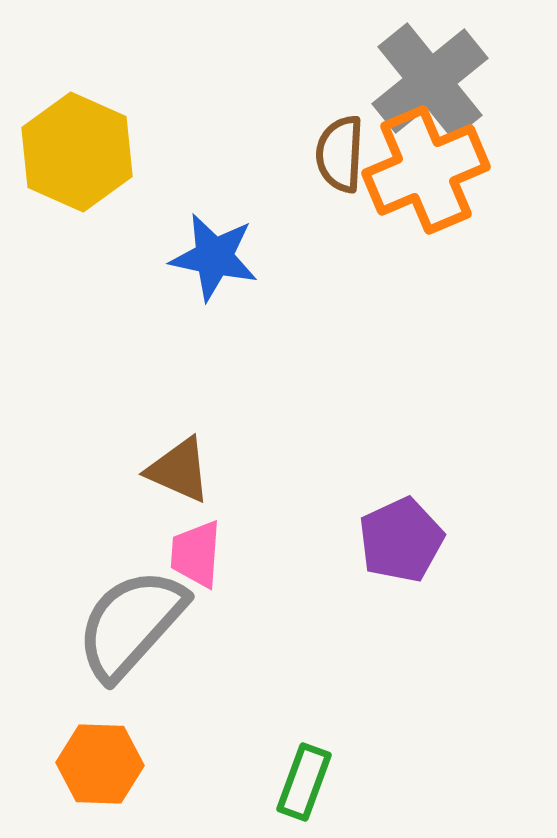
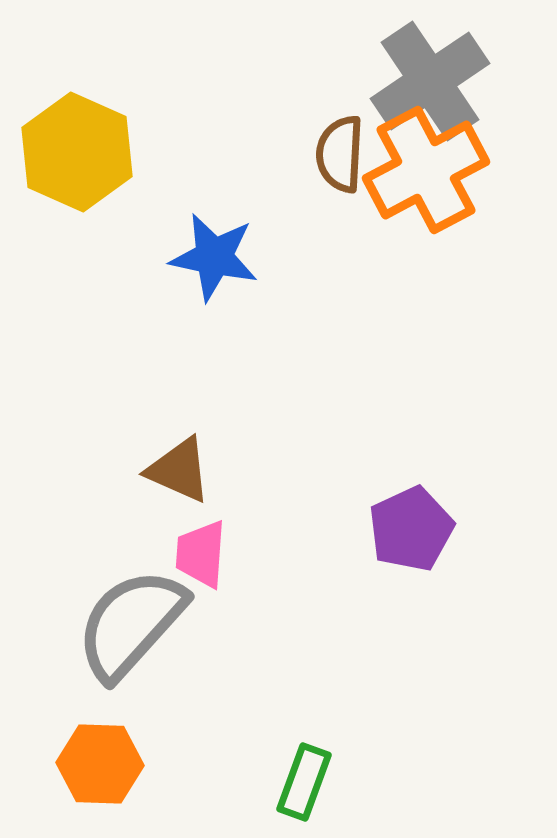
gray cross: rotated 5 degrees clockwise
orange cross: rotated 5 degrees counterclockwise
purple pentagon: moved 10 px right, 11 px up
pink trapezoid: moved 5 px right
